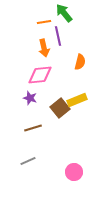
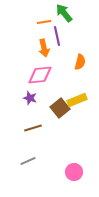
purple line: moved 1 px left
